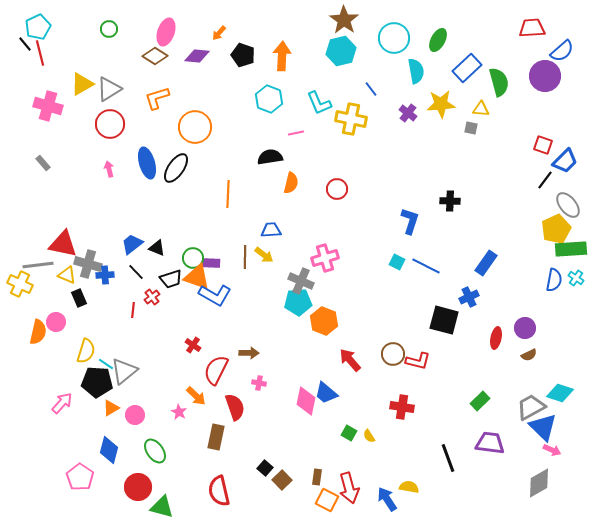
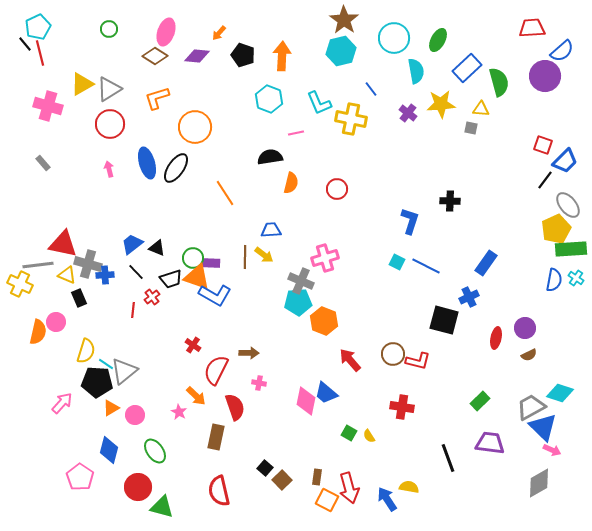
orange line at (228, 194): moved 3 px left, 1 px up; rotated 36 degrees counterclockwise
